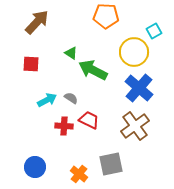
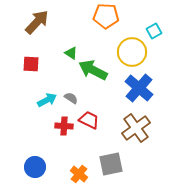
yellow circle: moved 2 px left
brown cross: moved 1 px right, 2 px down
